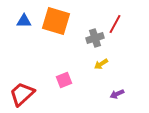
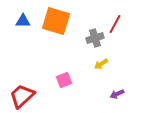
blue triangle: moved 1 px left
red trapezoid: moved 2 px down
